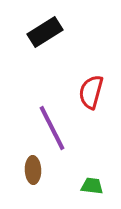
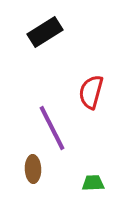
brown ellipse: moved 1 px up
green trapezoid: moved 1 px right, 3 px up; rotated 10 degrees counterclockwise
